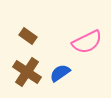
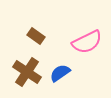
brown rectangle: moved 8 px right
